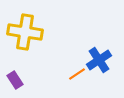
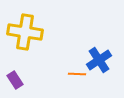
orange line: rotated 36 degrees clockwise
